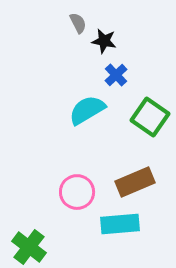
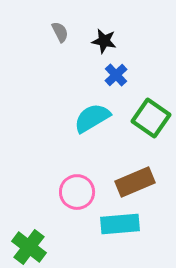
gray semicircle: moved 18 px left, 9 px down
cyan semicircle: moved 5 px right, 8 px down
green square: moved 1 px right, 1 px down
